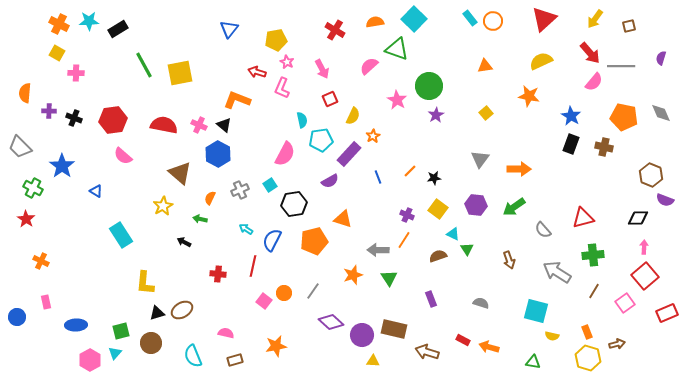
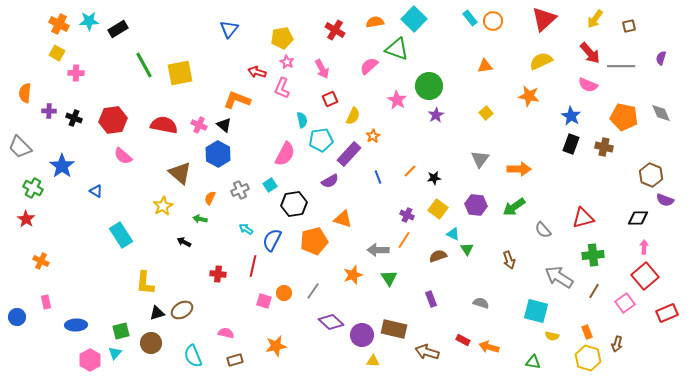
yellow pentagon at (276, 40): moved 6 px right, 2 px up
pink semicircle at (594, 82): moved 6 px left, 3 px down; rotated 72 degrees clockwise
gray arrow at (557, 272): moved 2 px right, 5 px down
pink square at (264, 301): rotated 21 degrees counterclockwise
brown arrow at (617, 344): rotated 119 degrees clockwise
